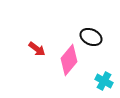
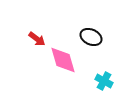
red arrow: moved 10 px up
pink diamond: moved 6 px left; rotated 56 degrees counterclockwise
